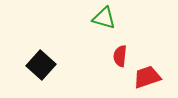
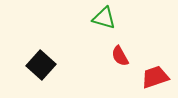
red semicircle: rotated 35 degrees counterclockwise
red trapezoid: moved 8 px right
